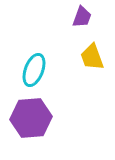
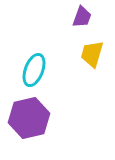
yellow trapezoid: moved 3 px up; rotated 36 degrees clockwise
purple hexagon: moved 2 px left; rotated 9 degrees counterclockwise
